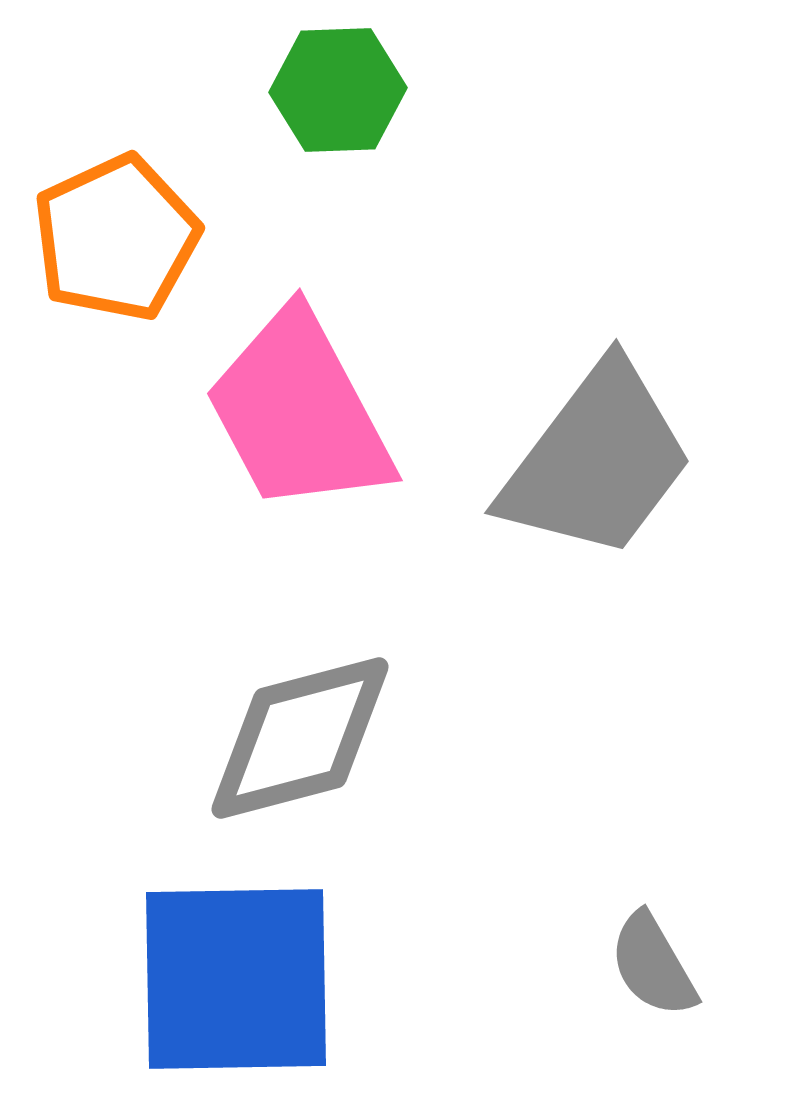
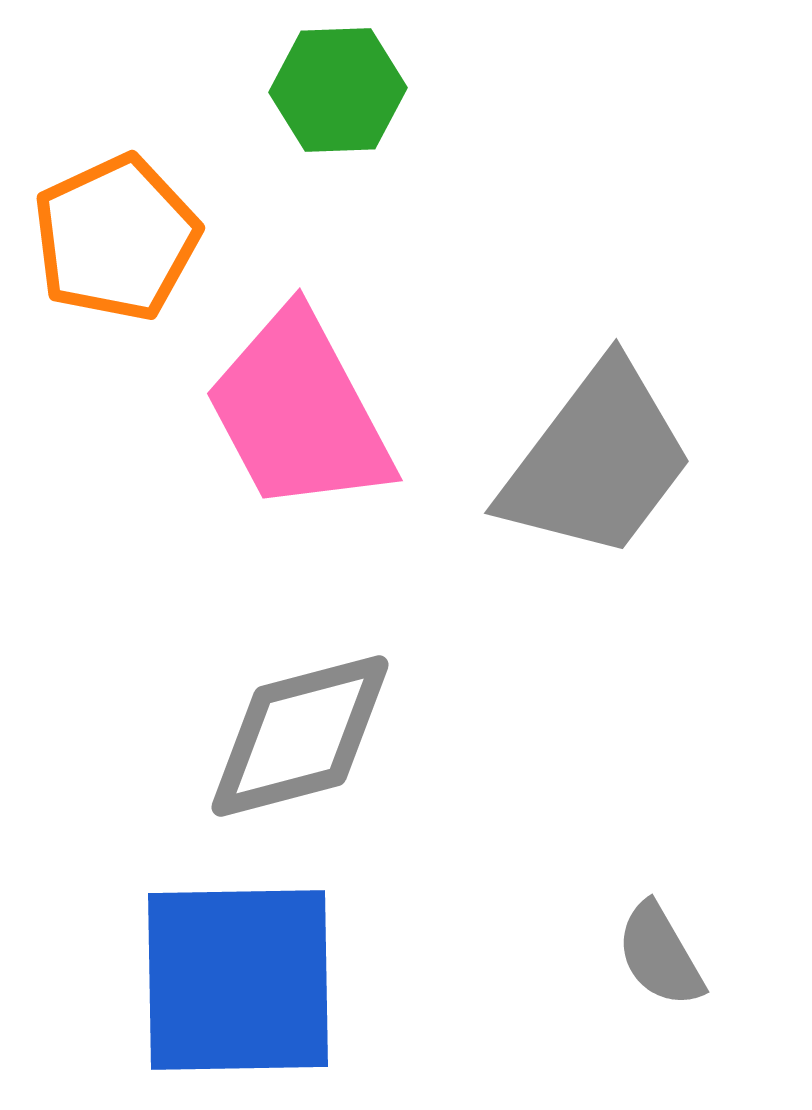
gray diamond: moved 2 px up
gray semicircle: moved 7 px right, 10 px up
blue square: moved 2 px right, 1 px down
